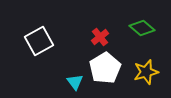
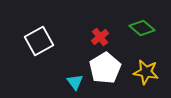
yellow star: rotated 25 degrees clockwise
